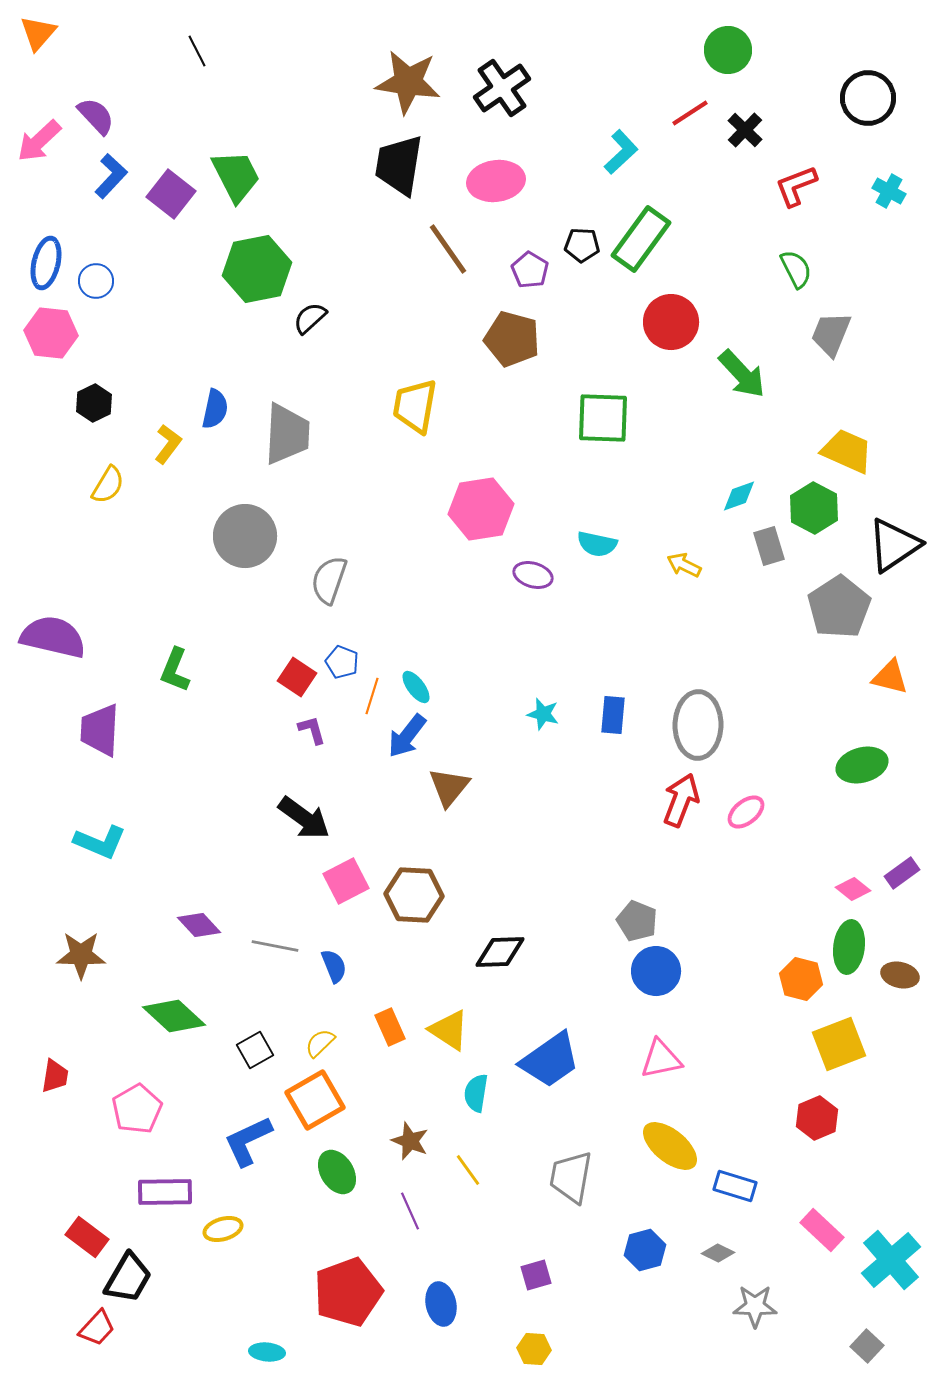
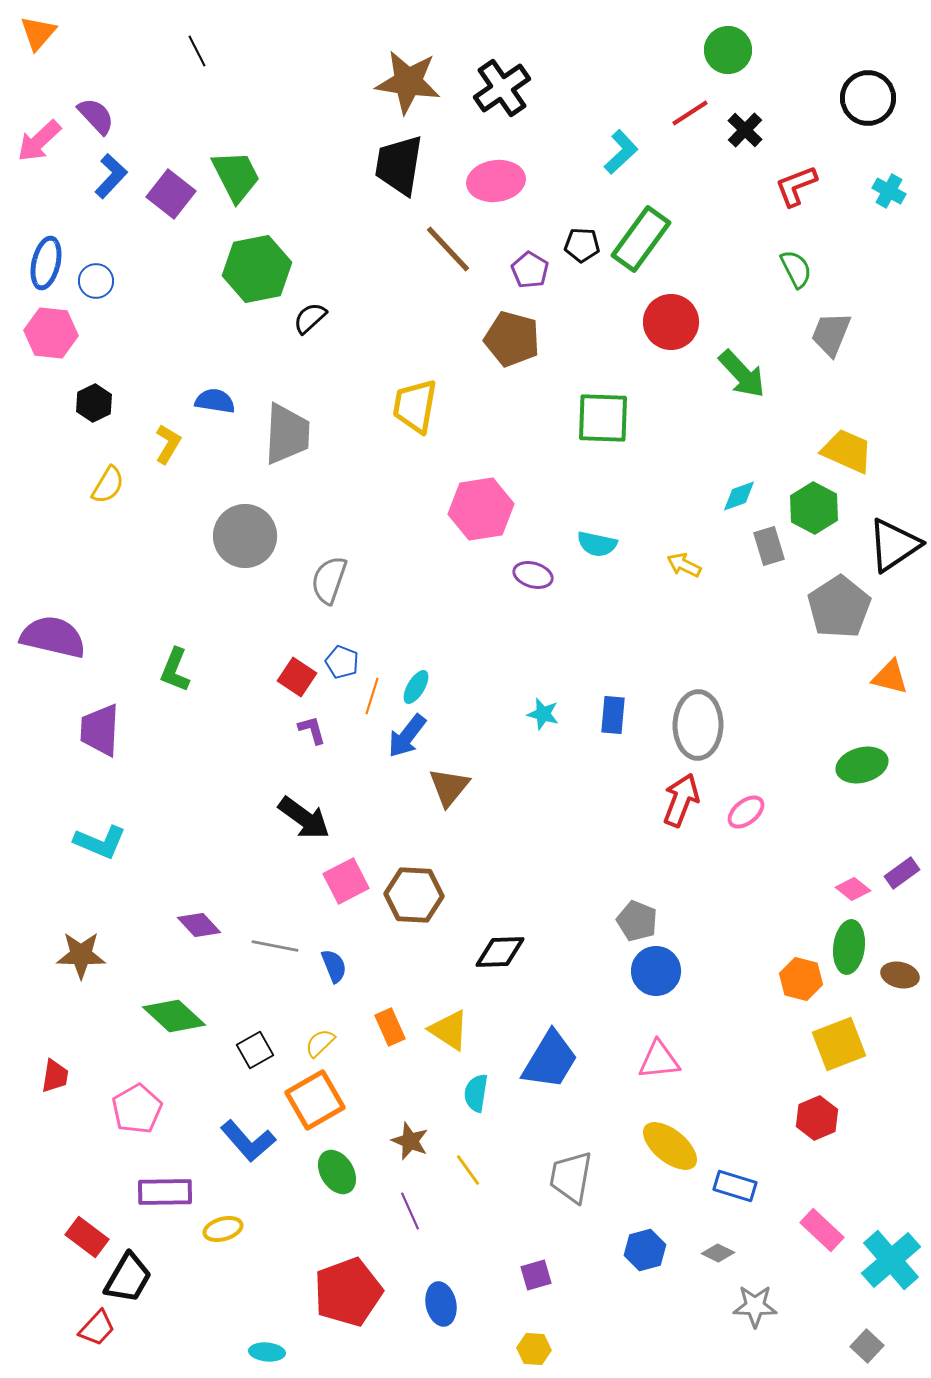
brown line at (448, 249): rotated 8 degrees counterclockwise
blue semicircle at (215, 409): moved 8 px up; rotated 93 degrees counterclockwise
yellow L-shape at (168, 444): rotated 6 degrees counterclockwise
cyan ellipse at (416, 687): rotated 68 degrees clockwise
pink triangle at (661, 1059): moved 2 px left, 1 px down; rotated 6 degrees clockwise
blue trapezoid at (550, 1060): rotated 24 degrees counterclockwise
blue L-shape at (248, 1141): rotated 106 degrees counterclockwise
